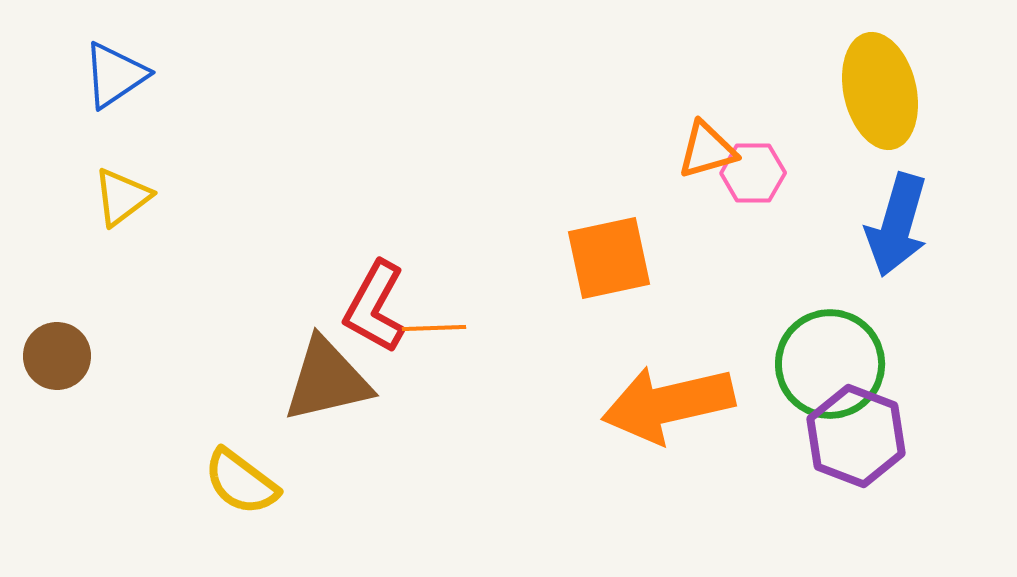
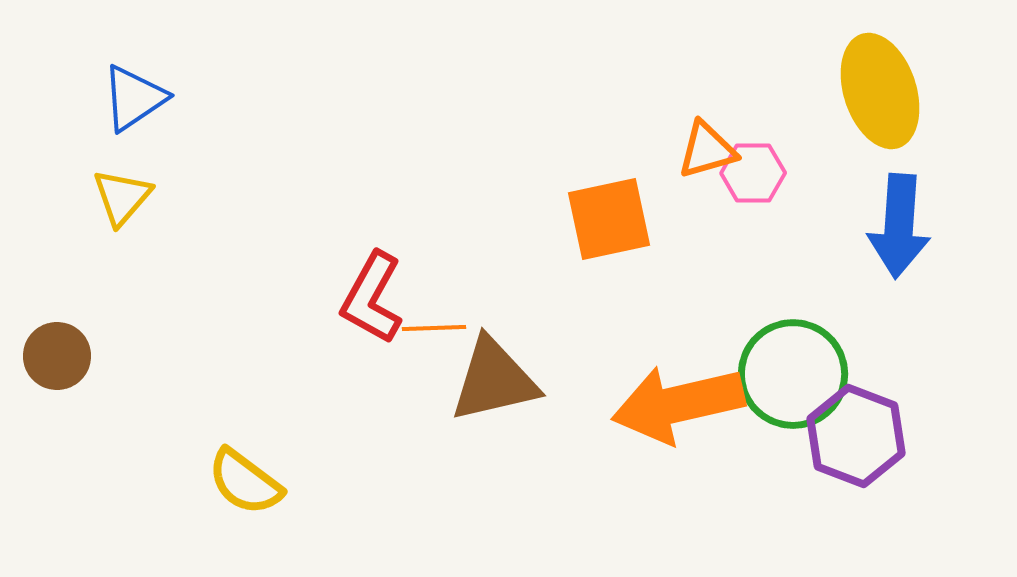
blue triangle: moved 19 px right, 23 px down
yellow ellipse: rotated 5 degrees counterclockwise
yellow triangle: rotated 12 degrees counterclockwise
blue arrow: moved 2 px right, 1 px down; rotated 12 degrees counterclockwise
orange square: moved 39 px up
red L-shape: moved 3 px left, 9 px up
green circle: moved 37 px left, 10 px down
brown triangle: moved 167 px right
orange arrow: moved 10 px right
yellow semicircle: moved 4 px right
